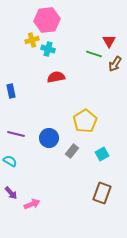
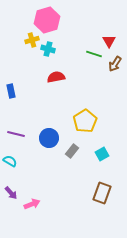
pink hexagon: rotated 10 degrees counterclockwise
